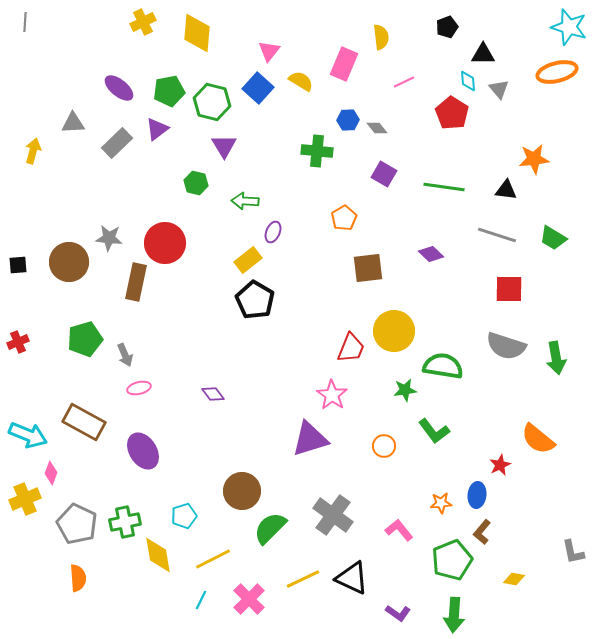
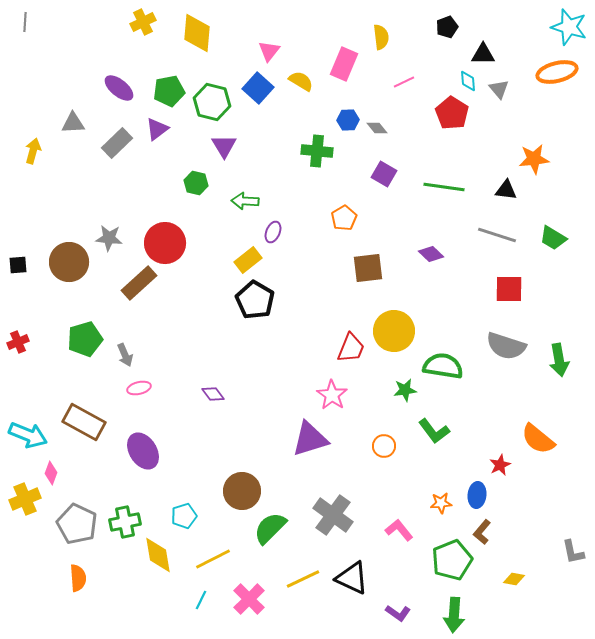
brown rectangle at (136, 282): moved 3 px right, 1 px down; rotated 36 degrees clockwise
green arrow at (556, 358): moved 3 px right, 2 px down
